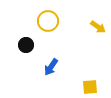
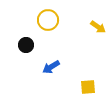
yellow circle: moved 1 px up
blue arrow: rotated 24 degrees clockwise
yellow square: moved 2 px left
